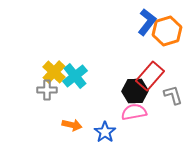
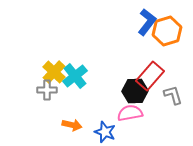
pink semicircle: moved 4 px left, 1 px down
blue star: rotated 15 degrees counterclockwise
